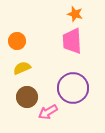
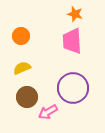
orange circle: moved 4 px right, 5 px up
